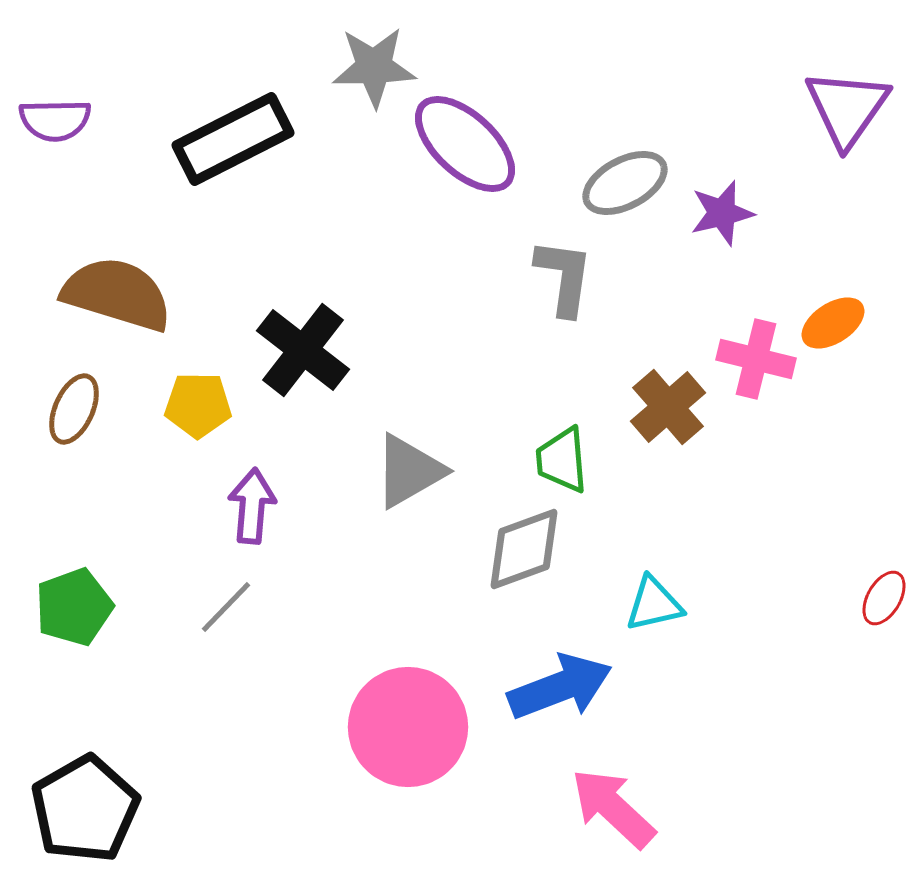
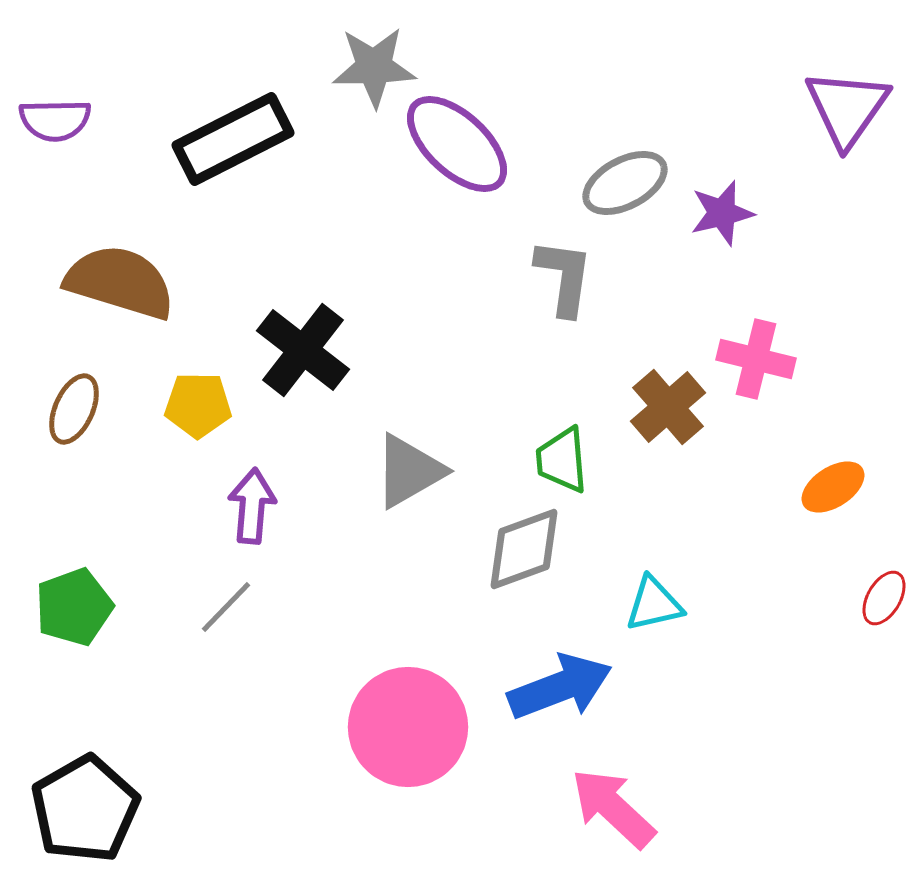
purple ellipse: moved 8 px left
brown semicircle: moved 3 px right, 12 px up
orange ellipse: moved 164 px down
